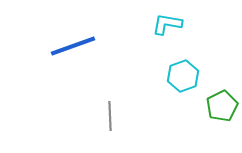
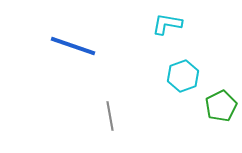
blue line: rotated 39 degrees clockwise
green pentagon: moved 1 px left
gray line: rotated 8 degrees counterclockwise
